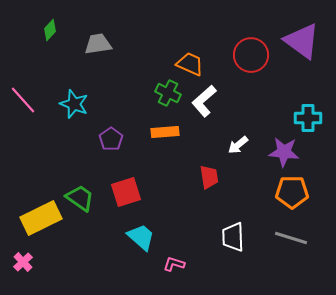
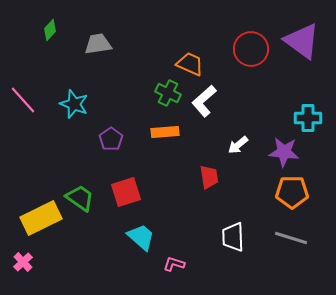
red circle: moved 6 px up
